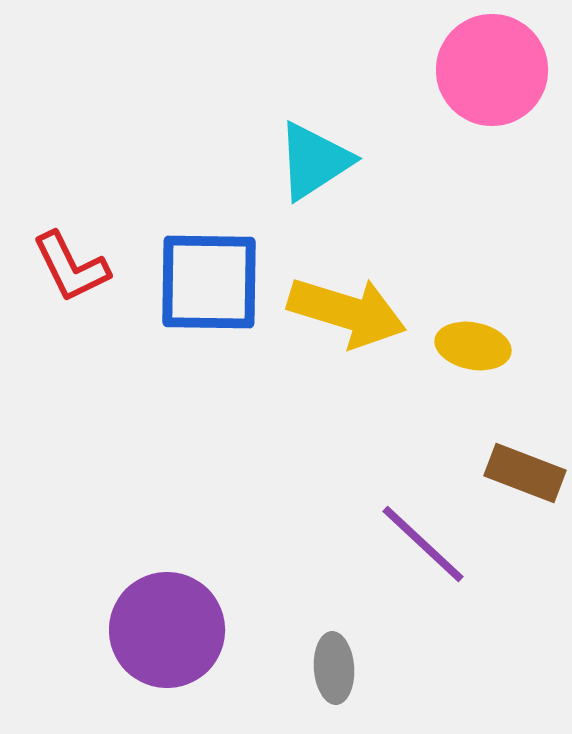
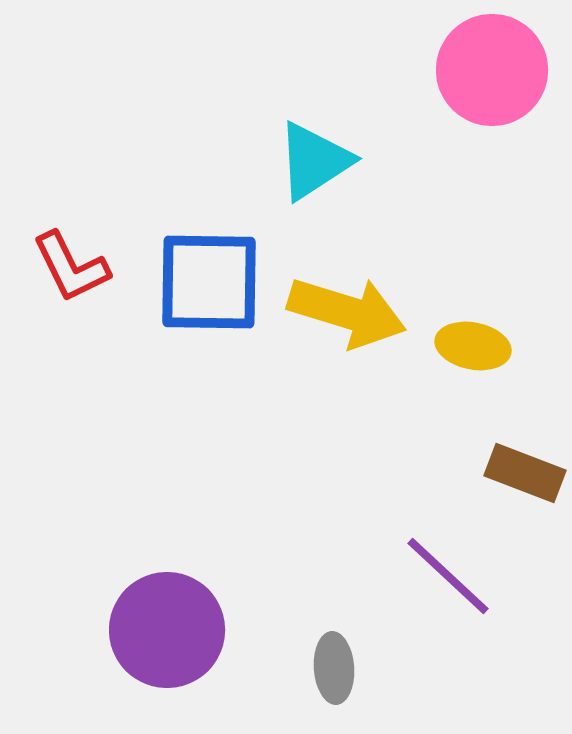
purple line: moved 25 px right, 32 px down
